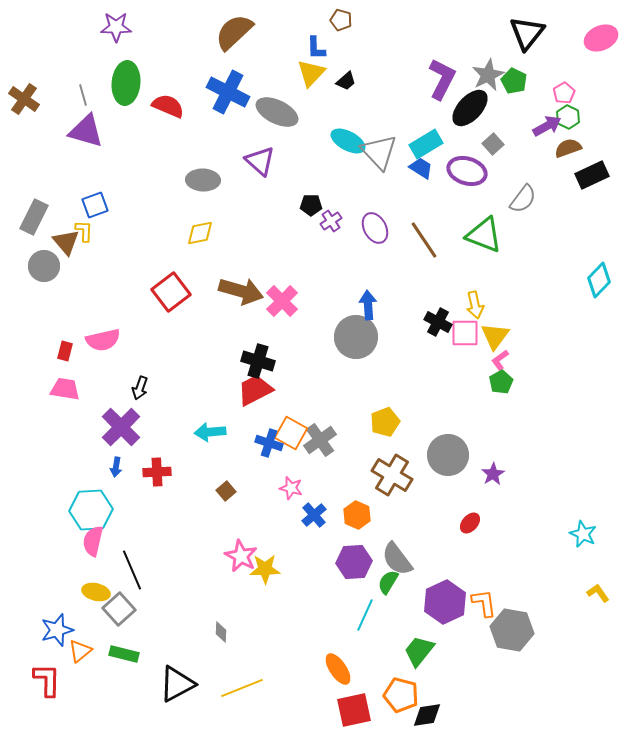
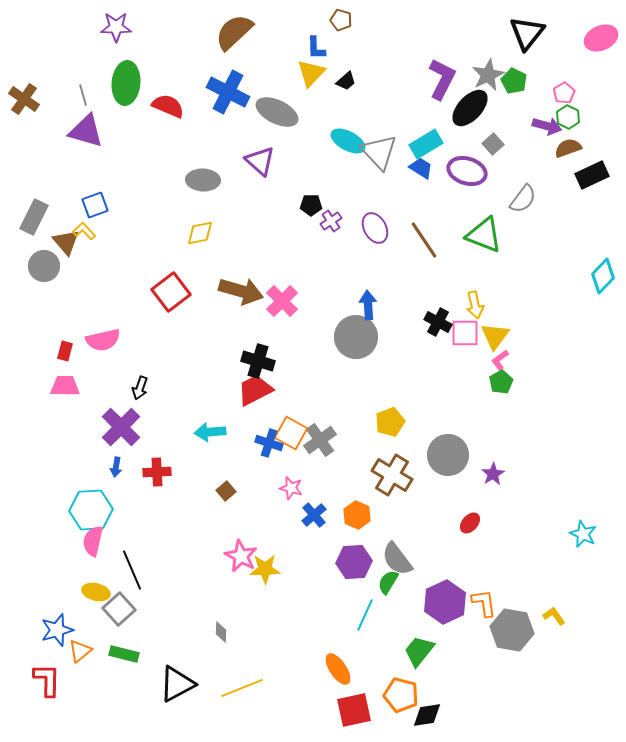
purple arrow at (547, 126): rotated 44 degrees clockwise
yellow L-shape at (84, 231): rotated 45 degrees counterclockwise
cyan diamond at (599, 280): moved 4 px right, 4 px up
pink trapezoid at (65, 389): moved 3 px up; rotated 8 degrees counterclockwise
yellow pentagon at (385, 422): moved 5 px right
yellow L-shape at (598, 593): moved 44 px left, 23 px down
